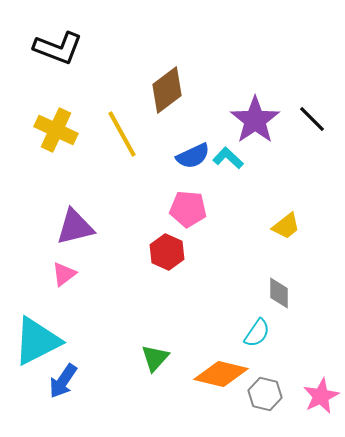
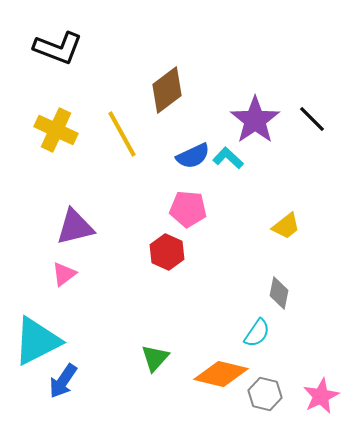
gray diamond: rotated 12 degrees clockwise
